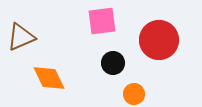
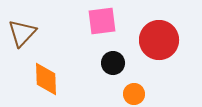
brown triangle: moved 1 px right, 4 px up; rotated 24 degrees counterclockwise
orange diamond: moved 3 px left, 1 px down; rotated 24 degrees clockwise
